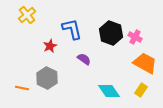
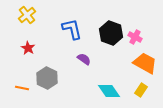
red star: moved 22 px left, 2 px down; rotated 16 degrees counterclockwise
